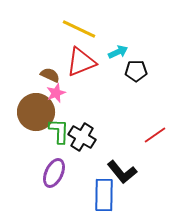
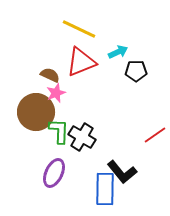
blue rectangle: moved 1 px right, 6 px up
